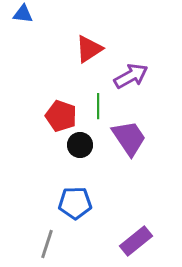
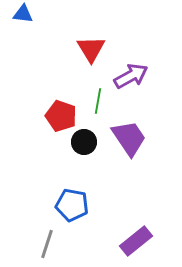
red triangle: moved 2 px right; rotated 28 degrees counterclockwise
green line: moved 5 px up; rotated 10 degrees clockwise
black circle: moved 4 px right, 3 px up
blue pentagon: moved 3 px left, 2 px down; rotated 12 degrees clockwise
